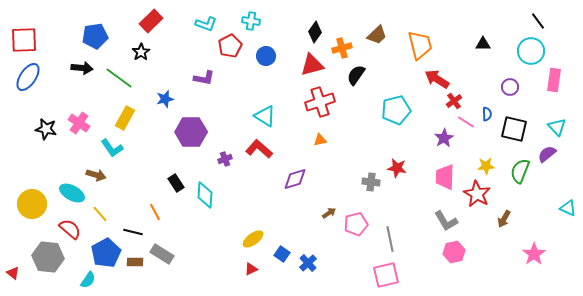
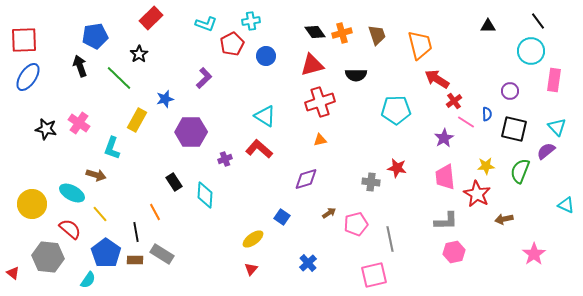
red rectangle at (151, 21): moved 3 px up
cyan cross at (251, 21): rotated 18 degrees counterclockwise
black diamond at (315, 32): rotated 70 degrees counterclockwise
brown trapezoid at (377, 35): rotated 65 degrees counterclockwise
black triangle at (483, 44): moved 5 px right, 18 px up
red pentagon at (230, 46): moved 2 px right, 2 px up
orange cross at (342, 48): moved 15 px up
black star at (141, 52): moved 2 px left, 2 px down
black arrow at (82, 68): moved 2 px left, 2 px up; rotated 115 degrees counterclockwise
black semicircle at (356, 75): rotated 125 degrees counterclockwise
green line at (119, 78): rotated 8 degrees clockwise
purple L-shape at (204, 78): rotated 55 degrees counterclockwise
purple circle at (510, 87): moved 4 px down
cyan pentagon at (396, 110): rotated 12 degrees clockwise
yellow rectangle at (125, 118): moved 12 px right, 2 px down
cyan L-shape at (112, 148): rotated 55 degrees clockwise
purple semicircle at (547, 154): moved 1 px left, 3 px up
pink trapezoid at (445, 177): rotated 8 degrees counterclockwise
purple diamond at (295, 179): moved 11 px right
black rectangle at (176, 183): moved 2 px left, 1 px up
cyan triangle at (568, 208): moved 2 px left, 3 px up
brown arrow at (504, 219): rotated 48 degrees clockwise
gray L-shape at (446, 221): rotated 60 degrees counterclockwise
black line at (133, 232): moved 3 px right; rotated 66 degrees clockwise
blue pentagon at (106, 253): rotated 8 degrees counterclockwise
blue square at (282, 254): moved 37 px up
brown rectangle at (135, 262): moved 2 px up
red triangle at (251, 269): rotated 24 degrees counterclockwise
pink square at (386, 275): moved 12 px left
